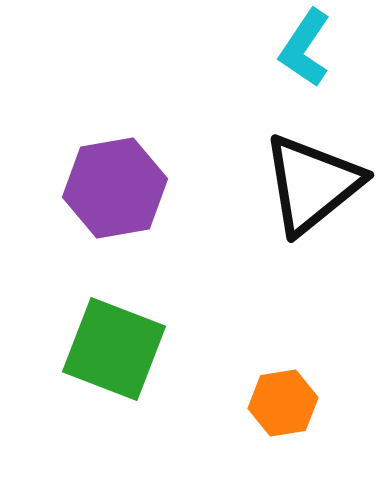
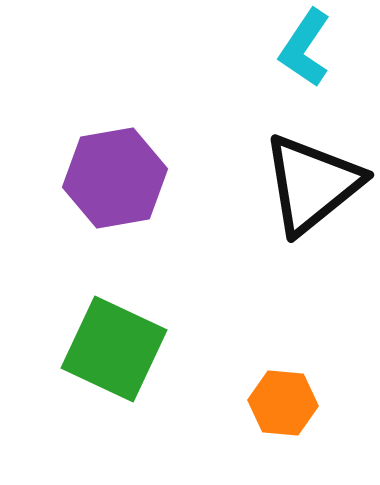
purple hexagon: moved 10 px up
green square: rotated 4 degrees clockwise
orange hexagon: rotated 14 degrees clockwise
